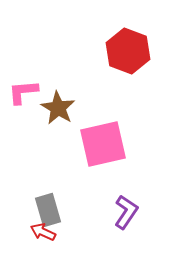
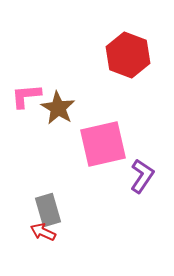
red hexagon: moved 4 px down
pink L-shape: moved 3 px right, 4 px down
purple L-shape: moved 16 px right, 36 px up
